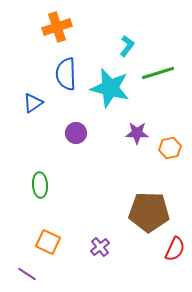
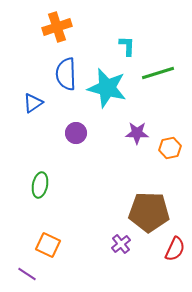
cyan L-shape: rotated 35 degrees counterclockwise
cyan star: moved 3 px left
green ellipse: rotated 15 degrees clockwise
orange square: moved 3 px down
purple cross: moved 21 px right, 3 px up
